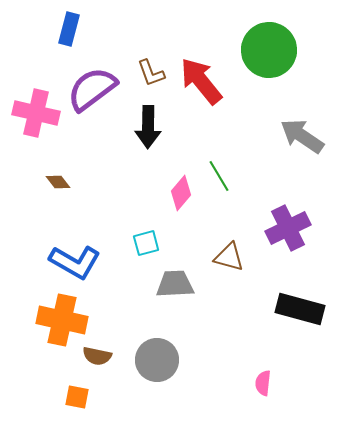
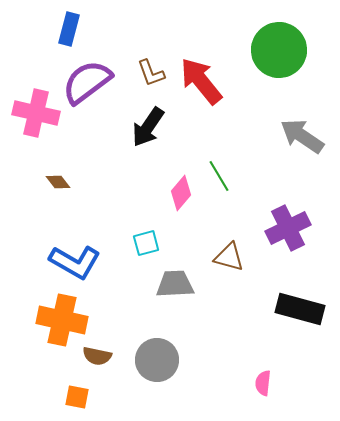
green circle: moved 10 px right
purple semicircle: moved 5 px left, 7 px up
black arrow: rotated 33 degrees clockwise
